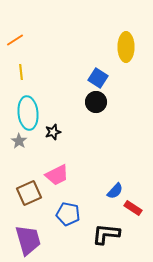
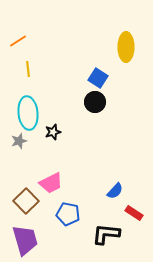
orange line: moved 3 px right, 1 px down
yellow line: moved 7 px right, 3 px up
black circle: moved 1 px left
gray star: rotated 21 degrees clockwise
pink trapezoid: moved 6 px left, 8 px down
brown square: moved 3 px left, 8 px down; rotated 20 degrees counterclockwise
red rectangle: moved 1 px right, 5 px down
purple trapezoid: moved 3 px left
